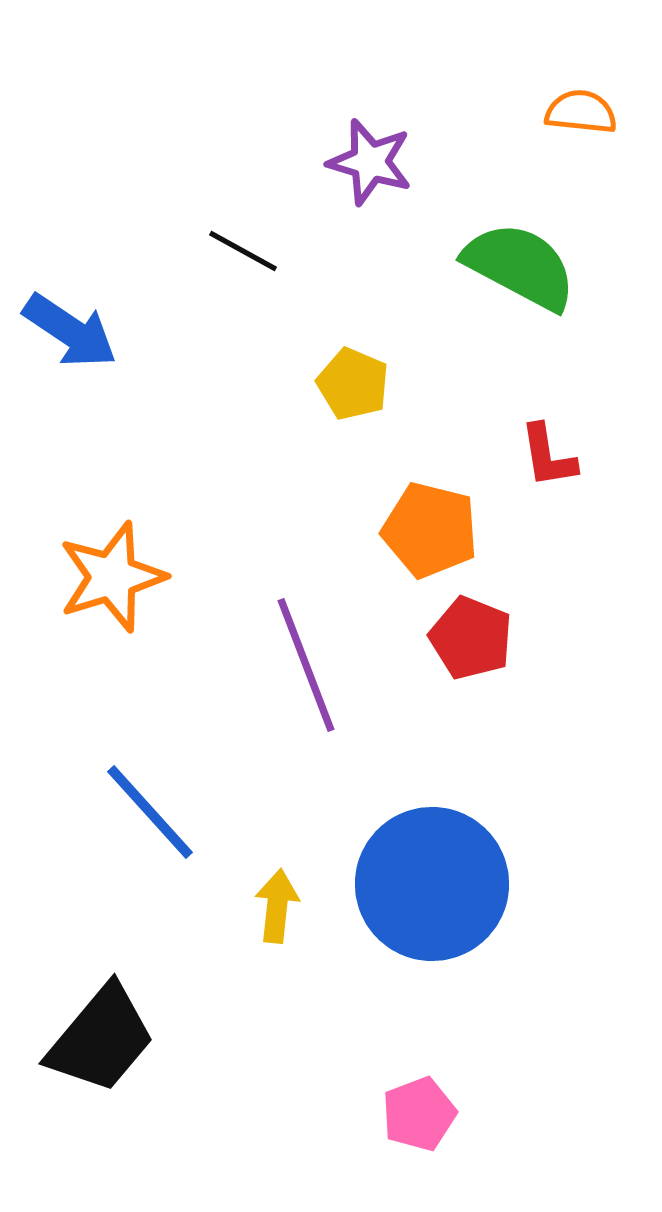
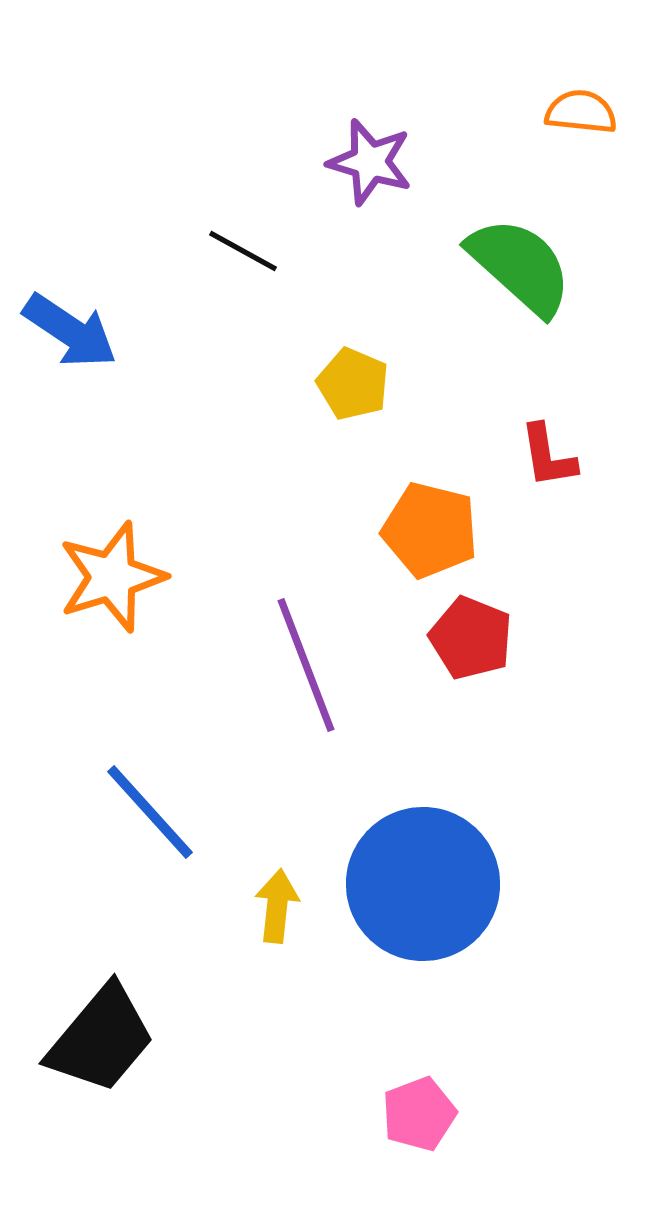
green semicircle: rotated 14 degrees clockwise
blue circle: moved 9 px left
